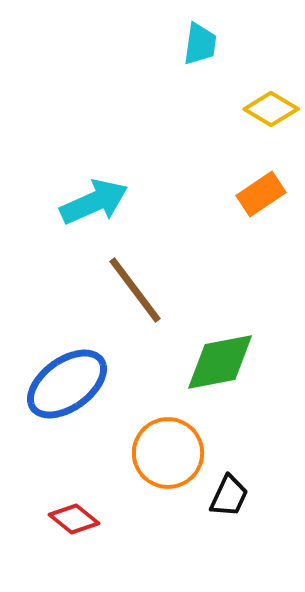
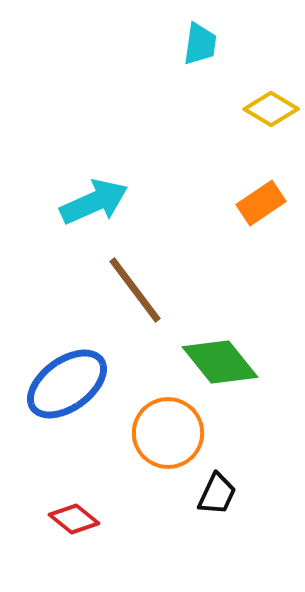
orange rectangle: moved 9 px down
green diamond: rotated 62 degrees clockwise
orange circle: moved 20 px up
black trapezoid: moved 12 px left, 2 px up
